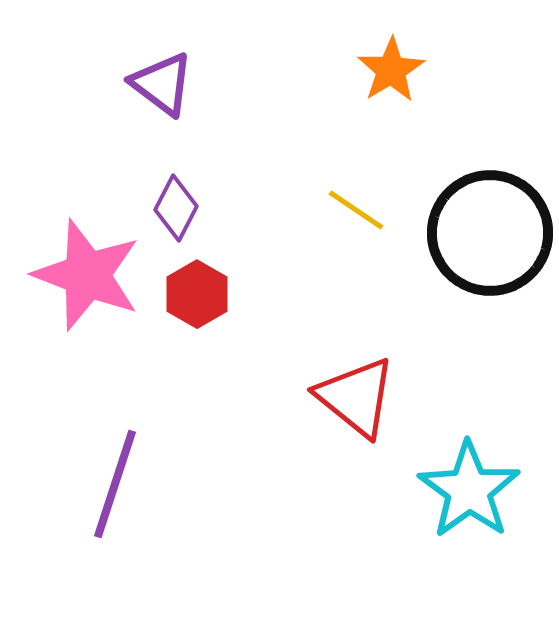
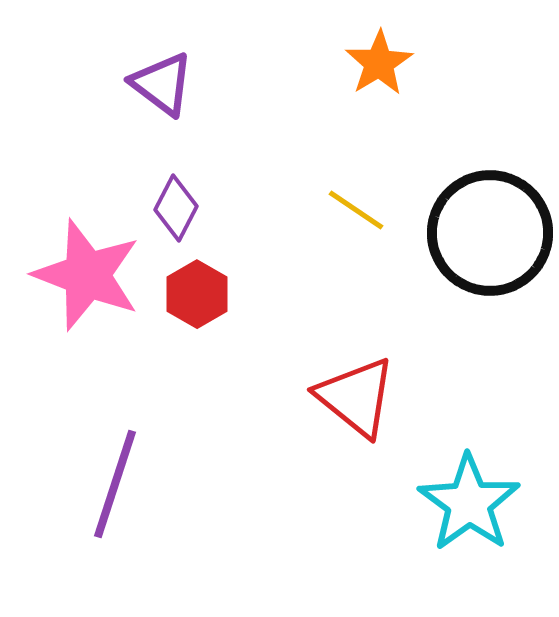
orange star: moved 12 px left, 7 px up
cyan star: moved 13 px down
